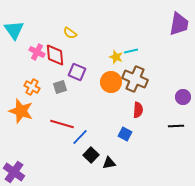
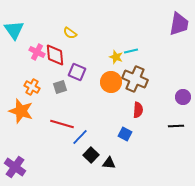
black triangle: rotated 16 degrees clockwise
purple cross: moved 1 px right, 5 px up
